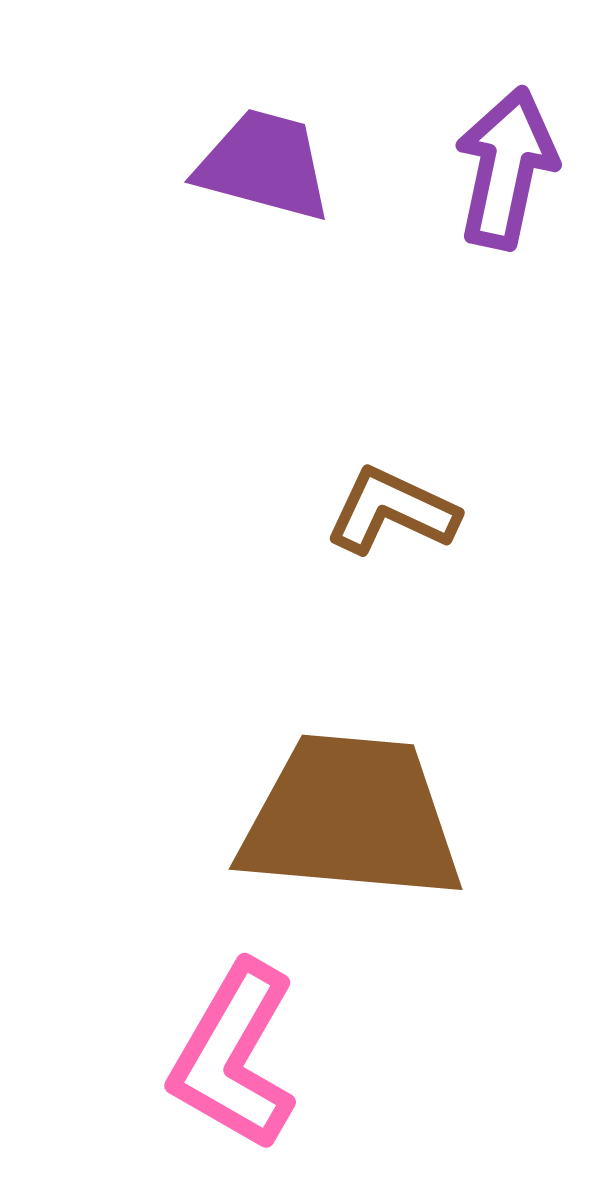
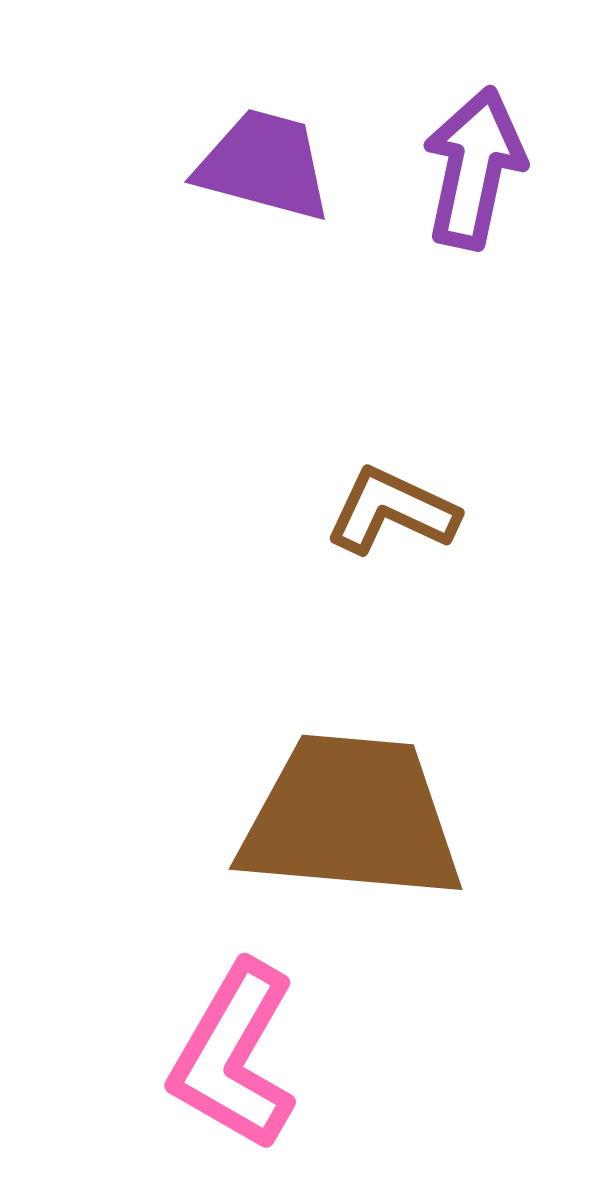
purple arrow: moved 32 px left
